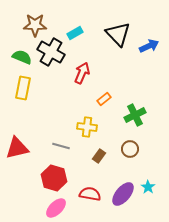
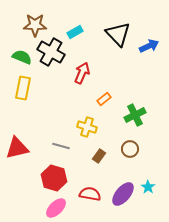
cyan rectangle: moved 1 px up
yellow cross: rotated 12 degrees clockwise
